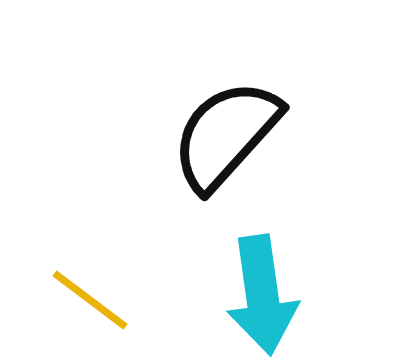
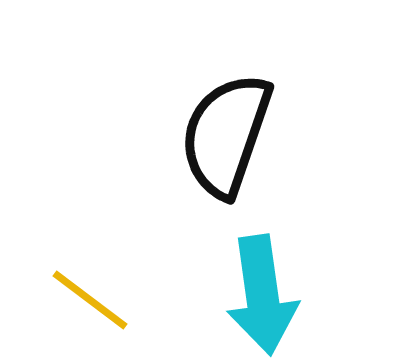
black semicircle: rotated 23 degrees counterclockwise
